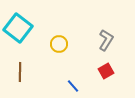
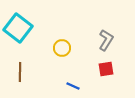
yellow circle: moved 3 px right, 4 px down
red square: moved 2 px up; rotated 21 degrees clockwise
blue line: rotated 24 degrees counterclockwise
